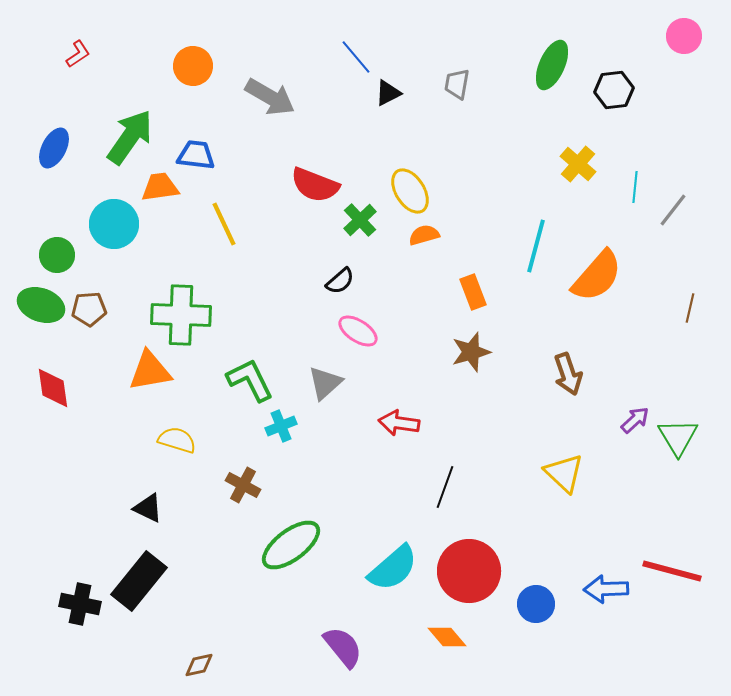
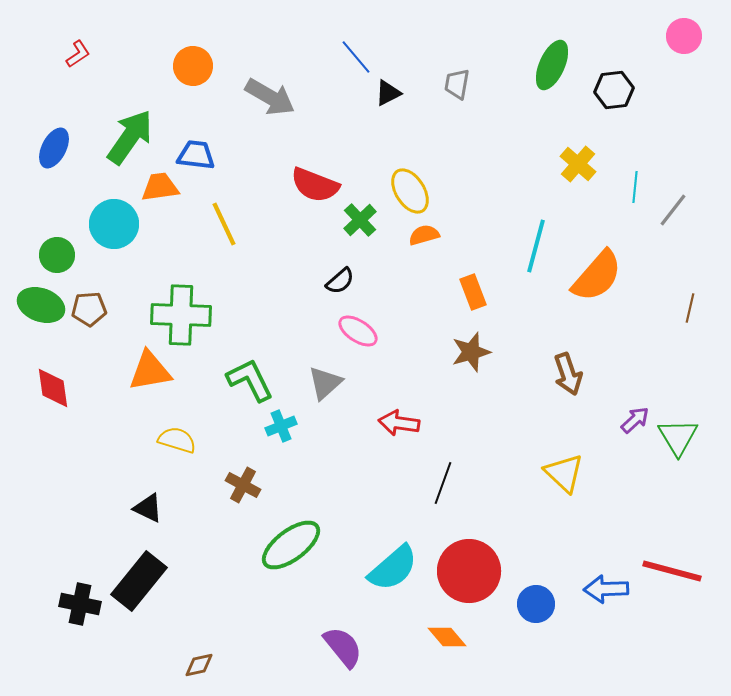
black line at (445, 487): moved 2 px left, 4 px up
